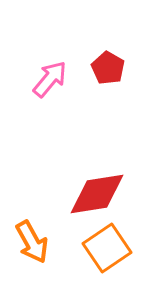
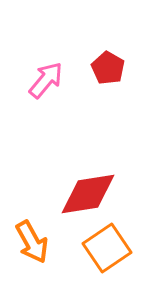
pink arrow: moved 4 px left, 1 px down
red diamond: moved 9 px left
